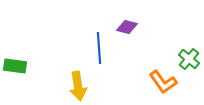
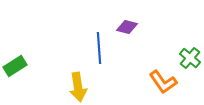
green cross: moved 1 px right, 1 px up
green rectangle: rotated 40 degrees counterclockwise
yellow arrow: moved 1 px down
